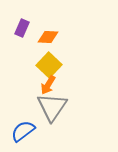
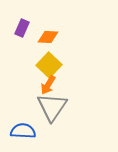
blue semicircle: rotated 40 degrees clockwise
